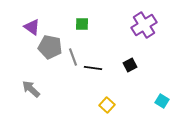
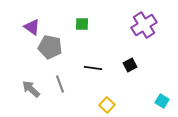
gray line: moved 13 px left, 27 px down
